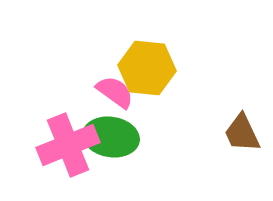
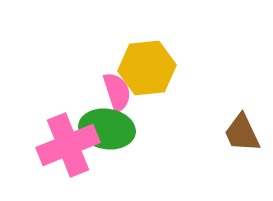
yellow hexagon: rotated 12 degrees counterclockwise
pink semicircle: moved 2 px right; rotated 36 degrees clockwise
green ellipse: moved 4 px left, 8 px up
